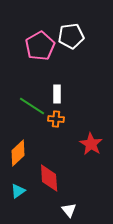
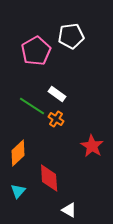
pink pentagon: moved 4 px left, 5 px down
white rectangle: rotated 54 degrees counterclockwise
orange cross: rotated 28 degrees clockwise
red star: moved 1 px right, 2 px down
cyan triangle: rotated 14 degrees counterclockwise
white triangle: rotated 21 degrees counterclockwise
